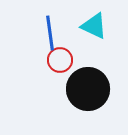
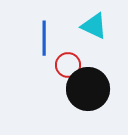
blue line: moved 6 px left, 5 px down; rotated 8 degrees clockwise
red circle: moved 8 px right, 5 px down
